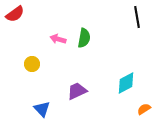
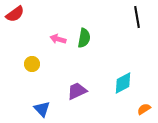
cyan diamond: moved 3 px left
